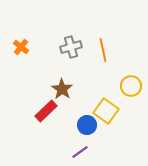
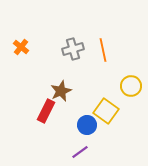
gray cross: moved 2 px right, 2 px down
brown star: moved 1 px left, 2 px down; rotated 15 degrees clockwise
red rectangle: rotated 20 degrees counterclockwise
